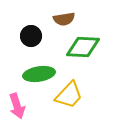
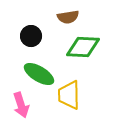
brown semicircle: moved 4 px right, 2 px up
green ellipse: rotated 40 degrees clockwise
yellow trapezoid: rotated 136 degrees clockwise
pink arrow: moved 4 px right, 1 px up
